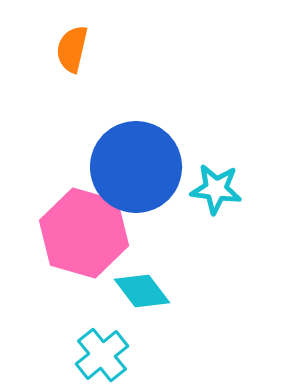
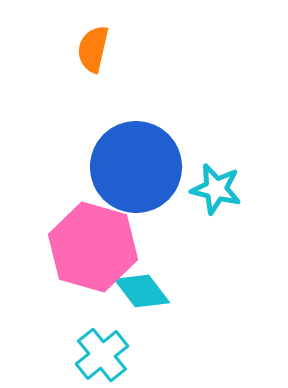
orange semicircle: moved 21 px right
cyan star: rotated 6 degrees clockwise
pink hexagon: moved 9 px right, 14 px down
